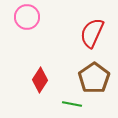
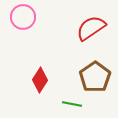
pink circle: moved 4 px left
red semicircle: moved 1 px left, 5 px up; rotated 32 degrees clockwise
brown pentagon: moved 1 px right, 1 px up
